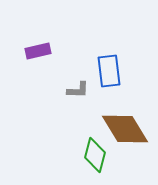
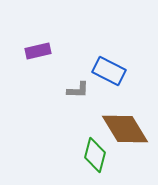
blue rectangle: rotated 56 degrees counterclockwise
